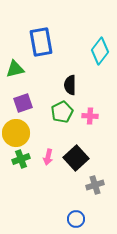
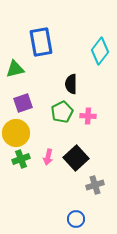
black semicircle: moved 1 px right, 1 px up
pink cross: moved 2 px left
